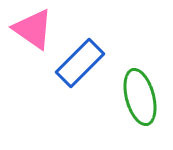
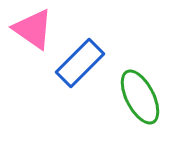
green ellipse: rotated 12 degrees counterclockwise
